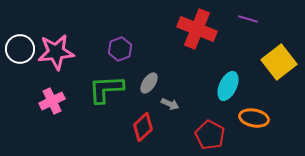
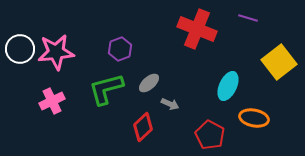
purple line: moved 1 px up
gray ellipse: rotated 15 degrees clockwise
green L-shape: rotated 12 degrees counterclockwise
